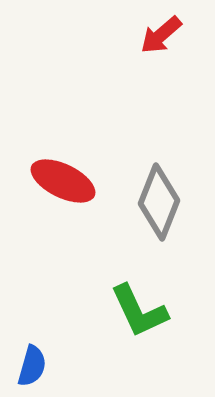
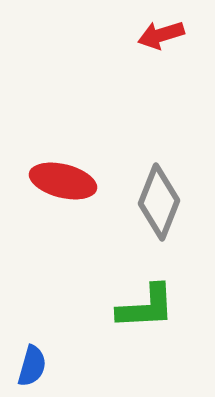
red arrow: rotated 24 degrees clockwise
red ellipse: rotated 12 degrees counterclockwise
green L-shape: moved 7 px right, 4 px up; rotated 68 degrees counterclockwise
